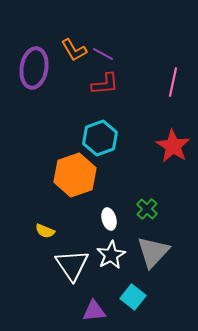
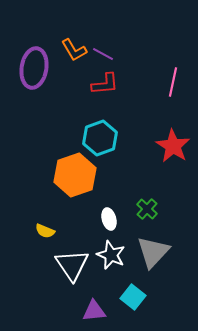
white star: rotated 20 degrees counterclockwise
